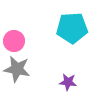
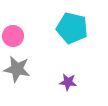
cyan pentagon: rotated 16 degrees clockwise
pink circle: moved 1 px left, 5 px up
